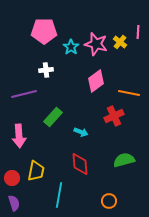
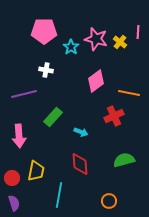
pink star: moved 5 px up
white cross: rotated 16 degrees clockwise
